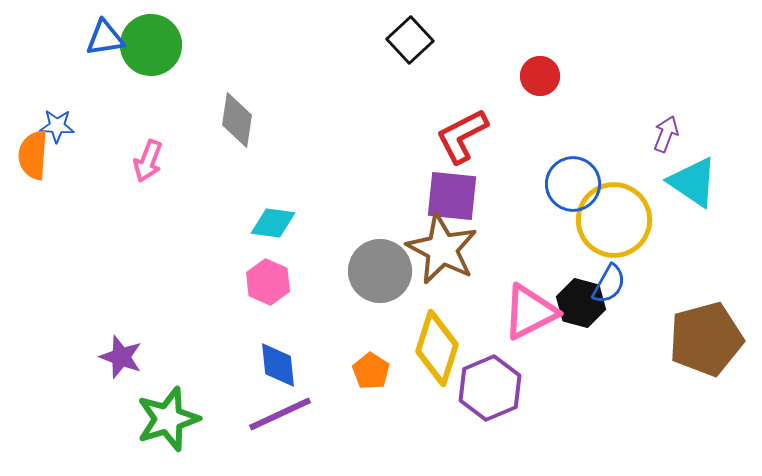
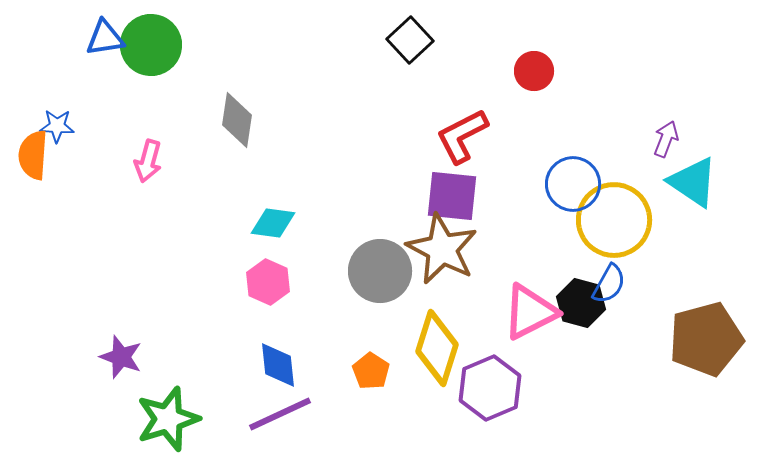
red circle: moved 6 px left, 5 px up
purple arrow: moved 5 px down
pink arrow: rotated 6 degrees counterclockwise
